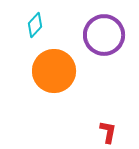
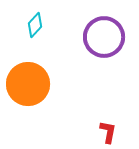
purple circle: moved 2 px down
orange circle: moved 26 px left, 13 px down
